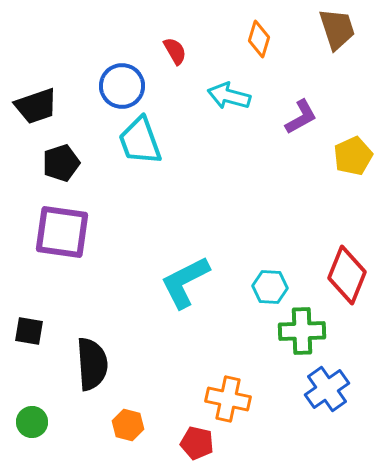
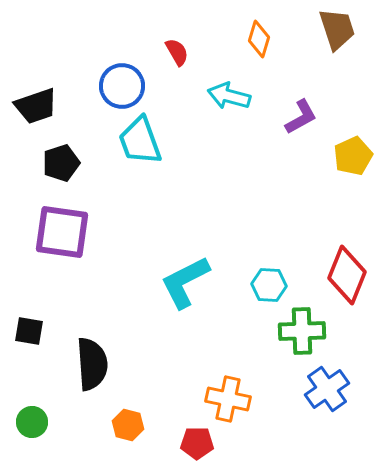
red semicircle: moved 2 px right, 1 px down
cyan hexagon: moved 1 px left, 2 px up
red pentagon: rotated 12 degrees counterclockwise
